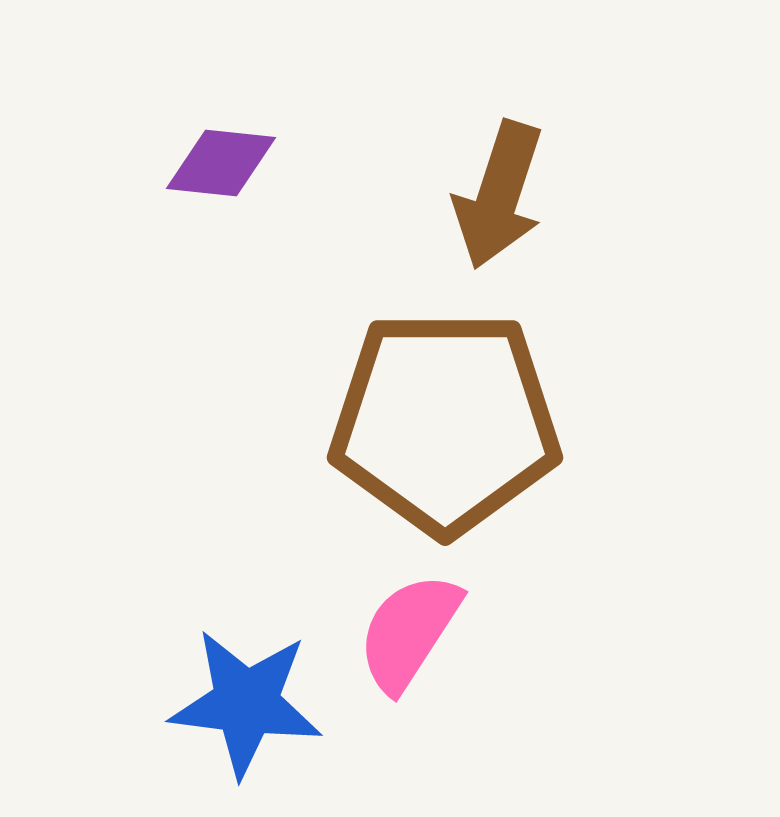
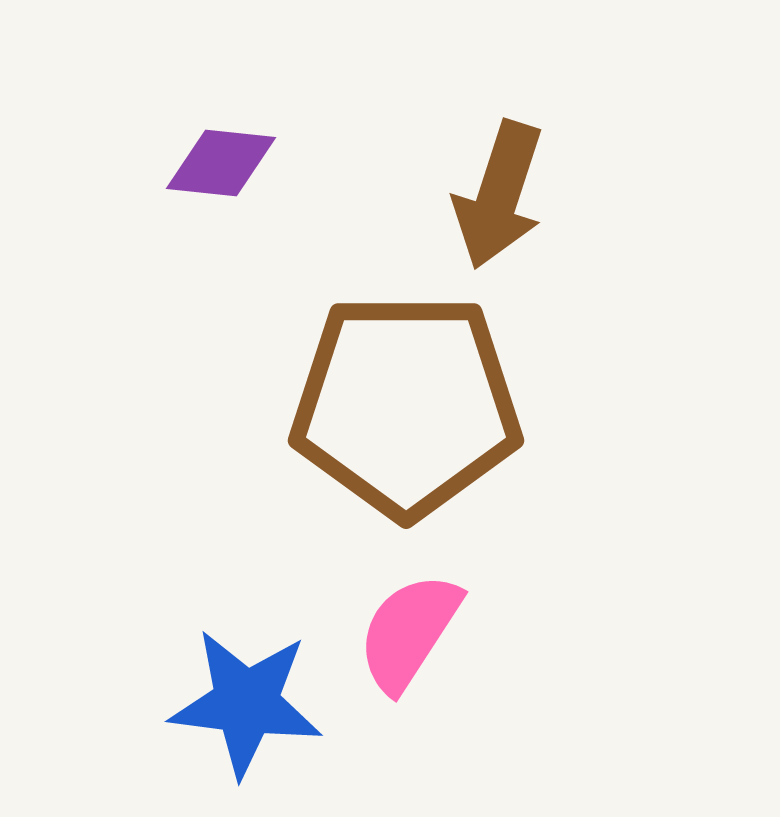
brown pentagon: moved 39 px left, 17 px up
